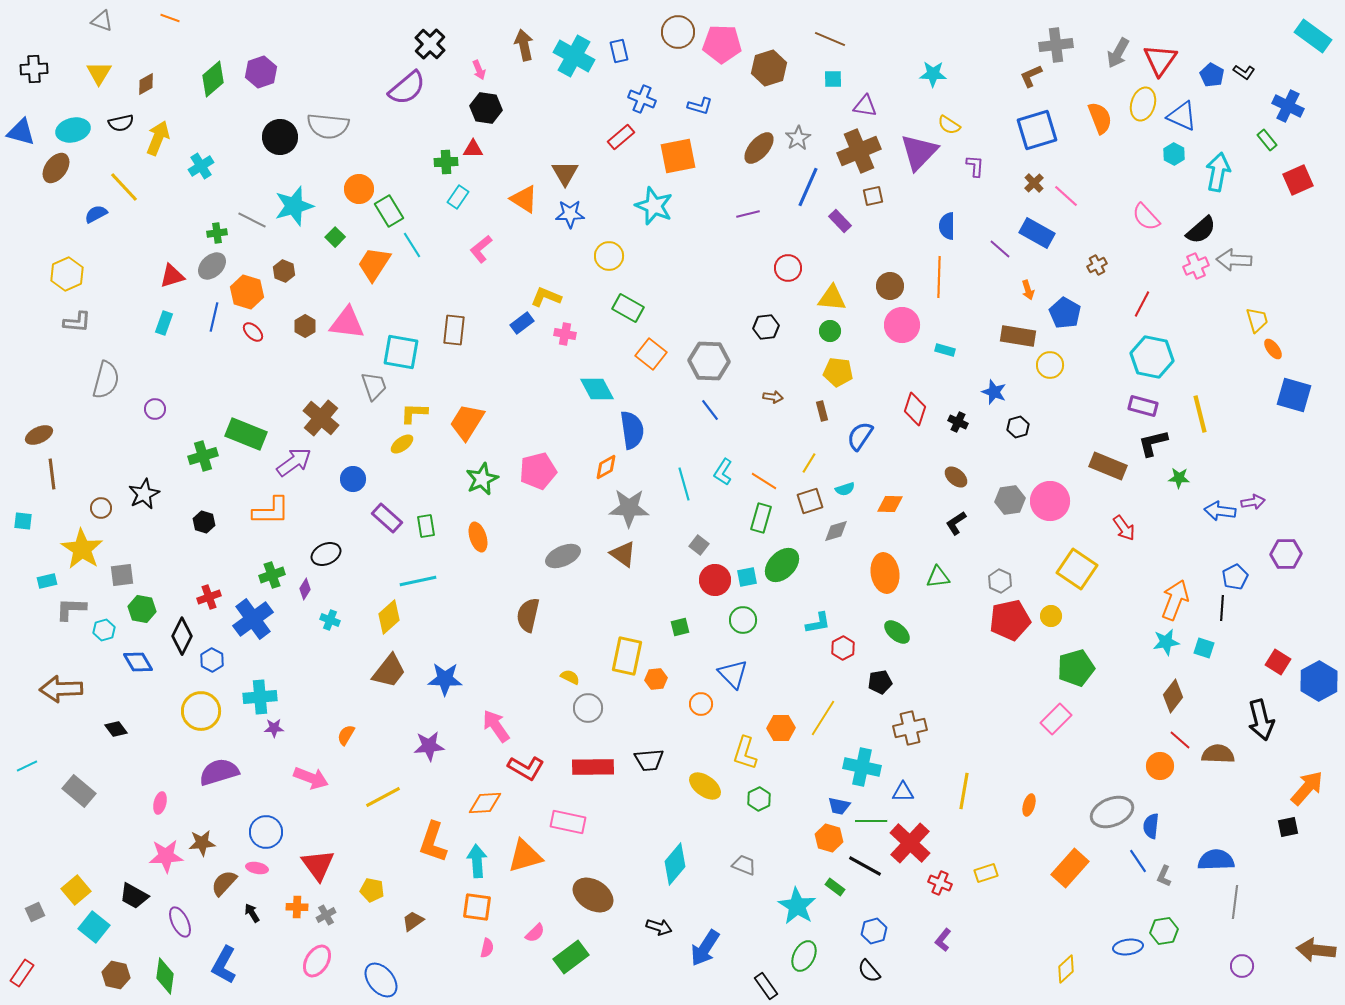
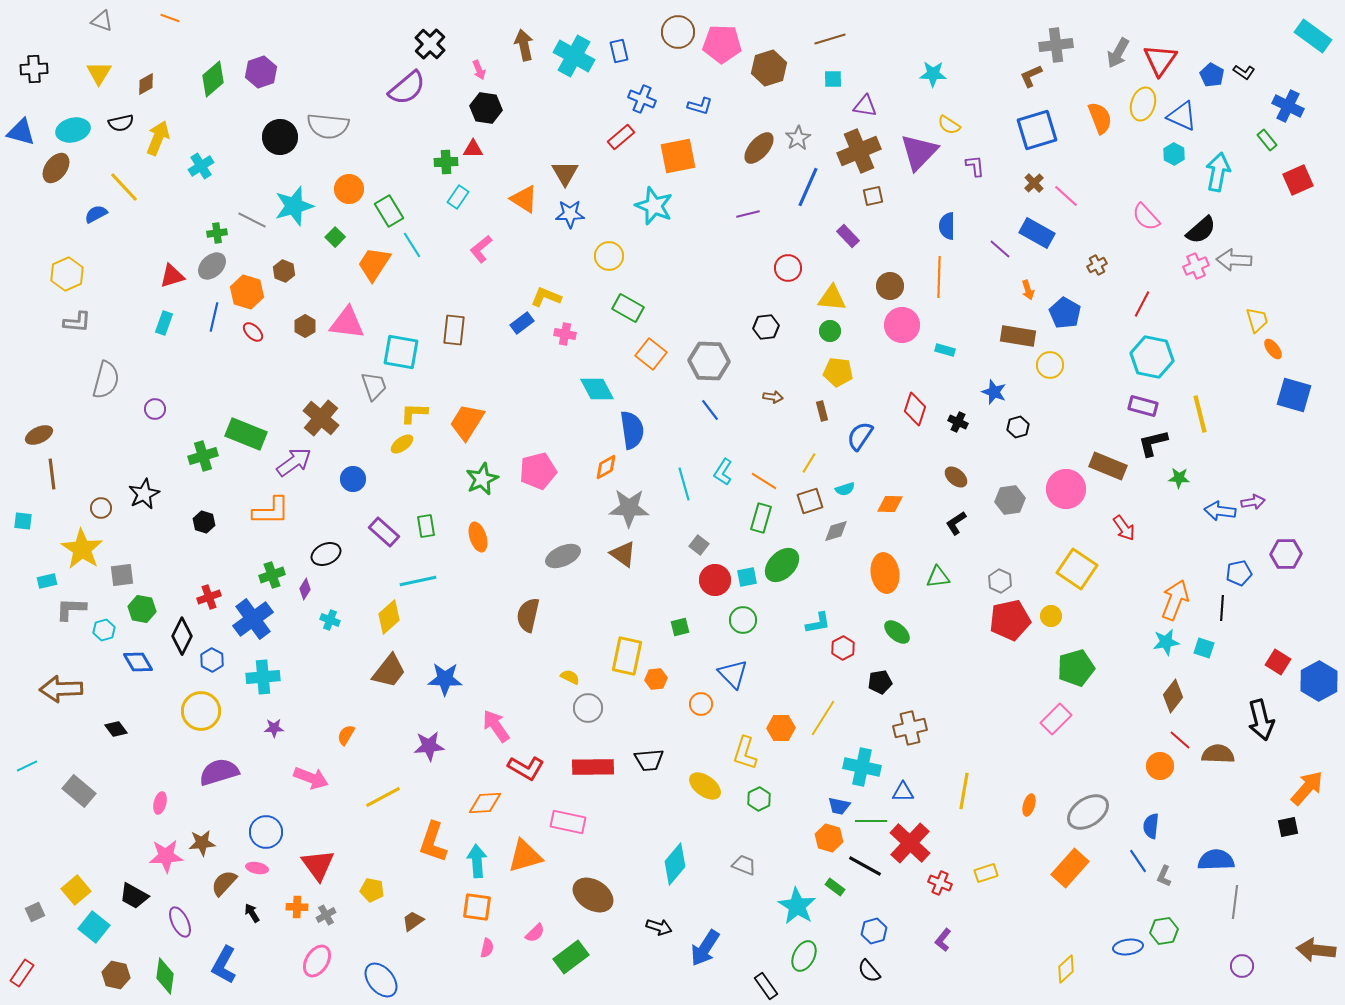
brown line at (830, 39): rotated 40 degrees counterclockwise
purple L-shape at (975, 166): rotated 10 degrees counterclockwise
orange circle at (359, 189): moved 10 px left
purple rectangle at (840, 221): moved 8 px right, 15 px down
pink circle at (1050, 501): moved 16 px right, 12 px up
purple rectangle at (387, 518): moved 3 px left, 14 px down
blue pentagon at (1235, 577): moved 4 px right, 4 px up; rotated 15 degrees clockwise
cyan cross at (260, 697): moved 3 px right, 20 px up
gray ellipse at (1112, 812): moved 24 px left; rotated 12 degrees counterclockwise
